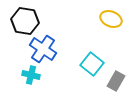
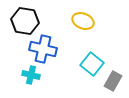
yellow ellipse: moved 28 px left, 2 px down
blue cross: rotated 20 degrees counterclockwise
gray rectangle: moved 3 px left
